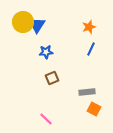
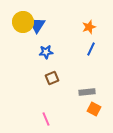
pink line: rotated 24 degrees clockwise
